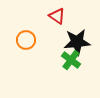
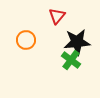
red triangle: rotated 36 degrees clockwise
